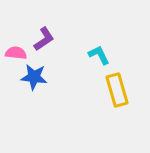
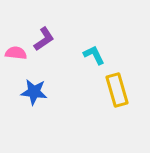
cyan L-shape: moved 5 px left
blue star: moved 15 px down
